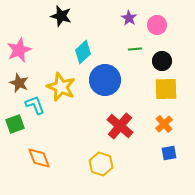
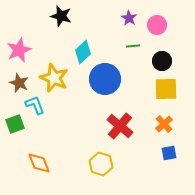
green line: moved 2 px left, 3 px up
blue circle: moved 1 px up
yellow star: moved 7 px left, 9 px up
orange diamond: moved 5 px down
